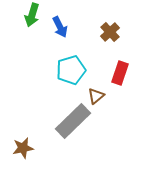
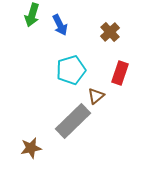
blue arrow: moved 2 px up
brown star: moved 8 px right
